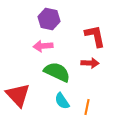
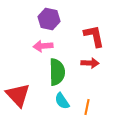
red L-shape: moved 1 px left
green semicircle: rotated 64 degrees clockwise
